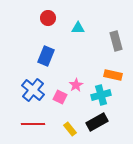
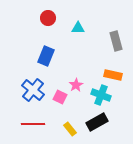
cyan cross: rotated 36 degrees clockwise
